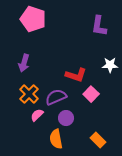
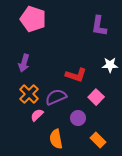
pink square: moved 5 px right, 3 px down
purple circle: moved 12 px right
